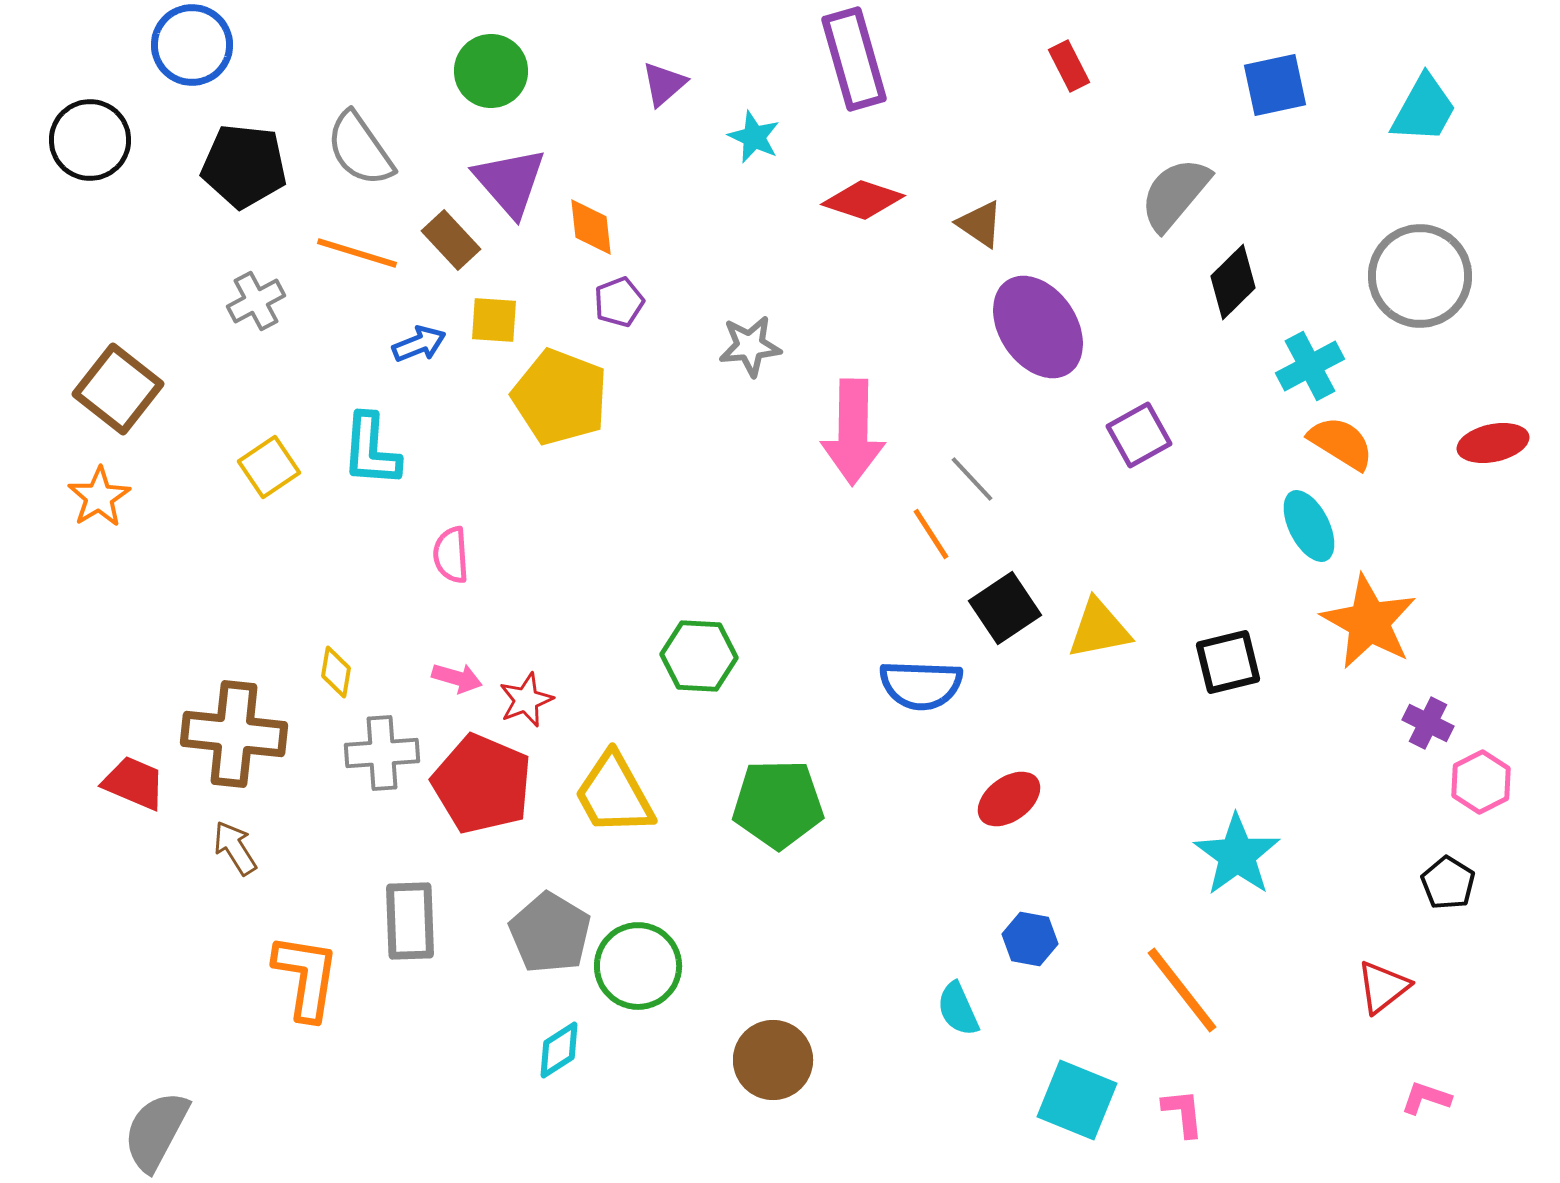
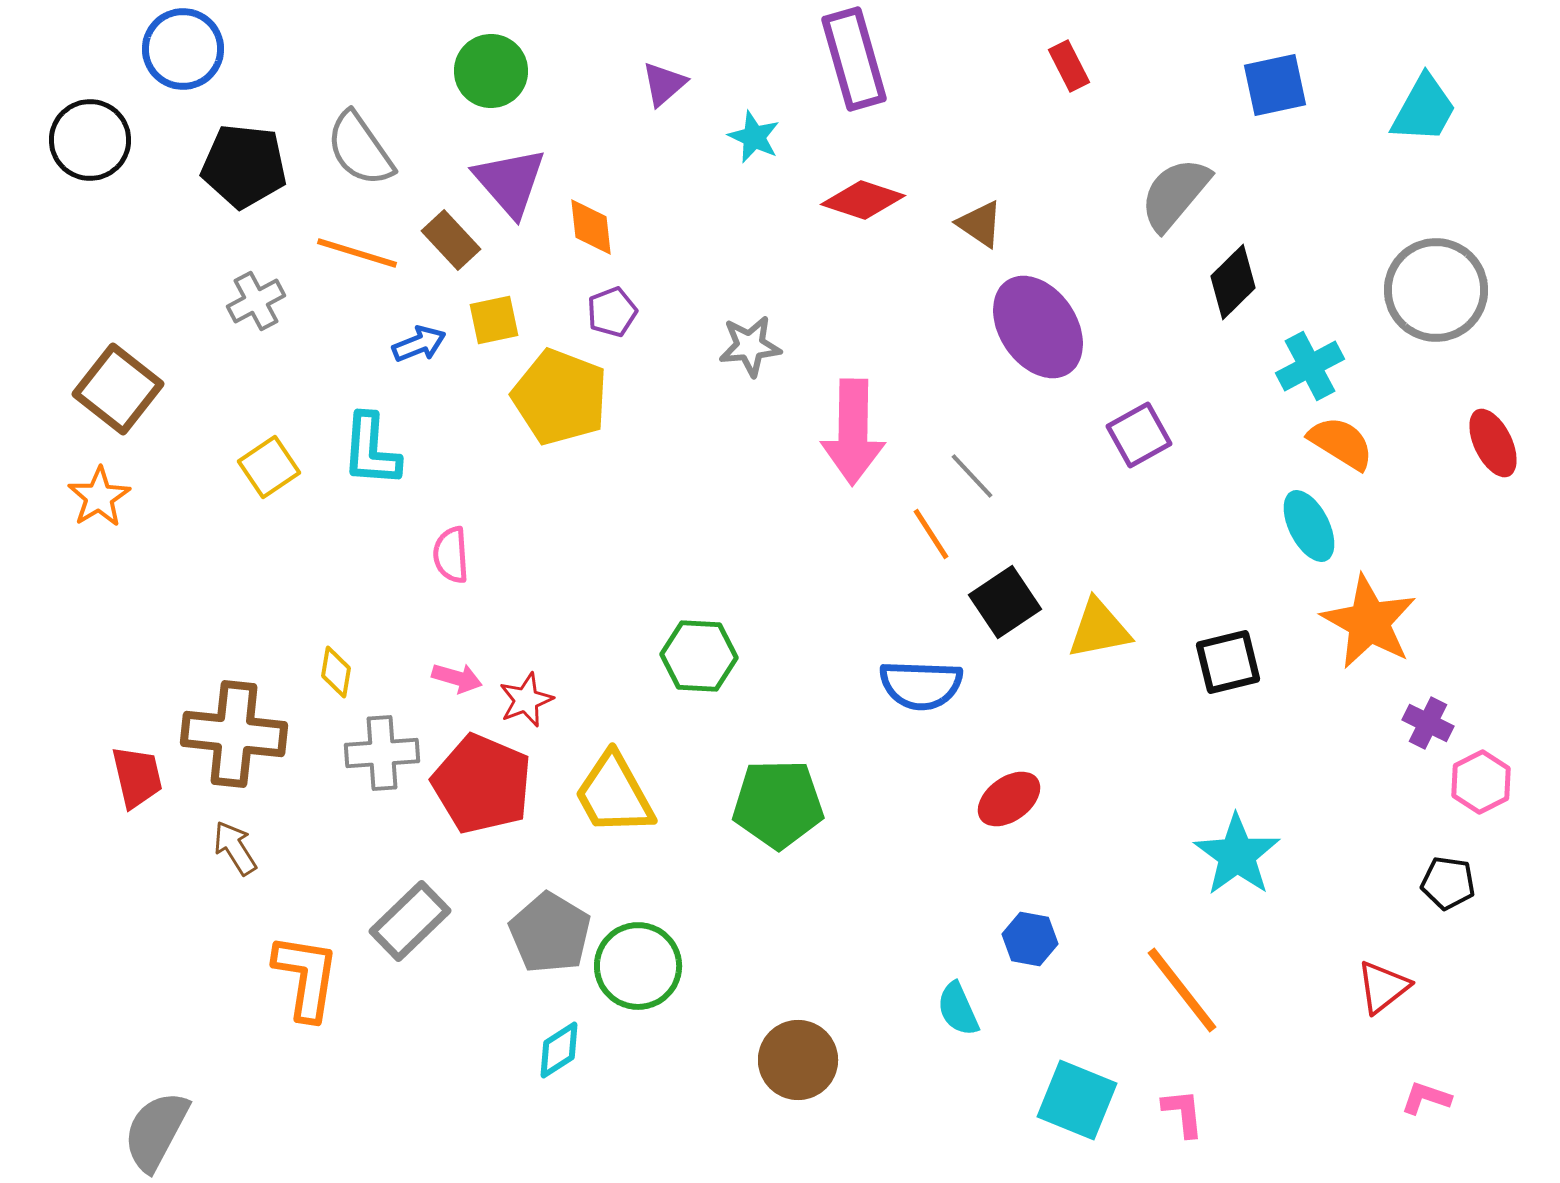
blue circle at (192, 45): moved 9 px left, 4 px down
gray circle at (1420, 276): moved 16 px right, 14 px down
purple pentagon at (619, 302): moved 7 px left, 10 px down
yellow square at (494, 320): rotated 16 degrees counterclockwise
red ellipse at (1493, 443): rotated 76 degrees clockwise
gray line at (972, 479): moved 3 px up
black square at (1005, 608): moved 6 px up
red trapezoid at (134, 783): moved 3 px right, 6 px up; rotated 54 degrees clockwise
black pentagon at (1448, 883): rotated 24 degrees counterclockwise
gray rectangle at (410, 921): rotated 48 degrees clockwise
brown circle at (773, 1060): moved 25 px right
